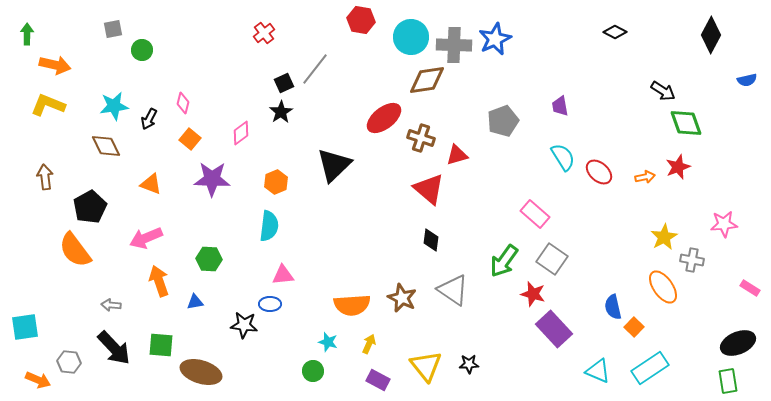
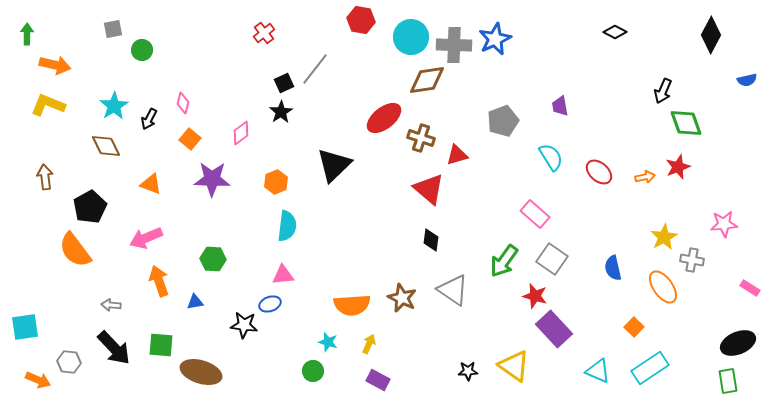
black arrow at (663, 91): rotated 80 degrees clockwise
cyan star at (114, 106): rotated 24 degrees counterclockwise
cyan semicircle at (563, 157): moved 12 px left
cyan semicircle at (269, 226): moved 18 px right
green hexagon at (209, 259): moved 4 px right
red star at (533, 294): moved 2 px right, 2 px down
blue ellipse at (270, 304): rotated 20 degrees counterclockwise
blue semicircle at (613, 307): moved 39 px up
black star at (469, 364): moved 1 px left, 7 px down
yellow triangle at (426, 366): moved 88 px right; rotated 16 degrees counterclockwise
